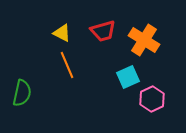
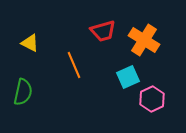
yellow triangle: moved 32 px left, 10 px down
orange line: moved 7 px right
green semicircle: moved 1 px right, 1 px up
